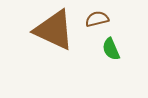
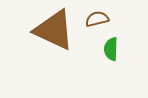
green semicircle: rotated 25 degrees clockwise
